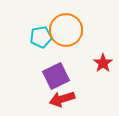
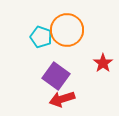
orange circle: moved 1 px right
cyan pentagon: rotated 30 degrees clockwise
purple square: rotated 28 degrees counterclockwise
